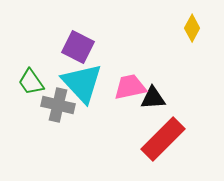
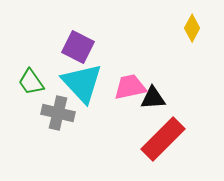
gray cross: moved 8 px down
